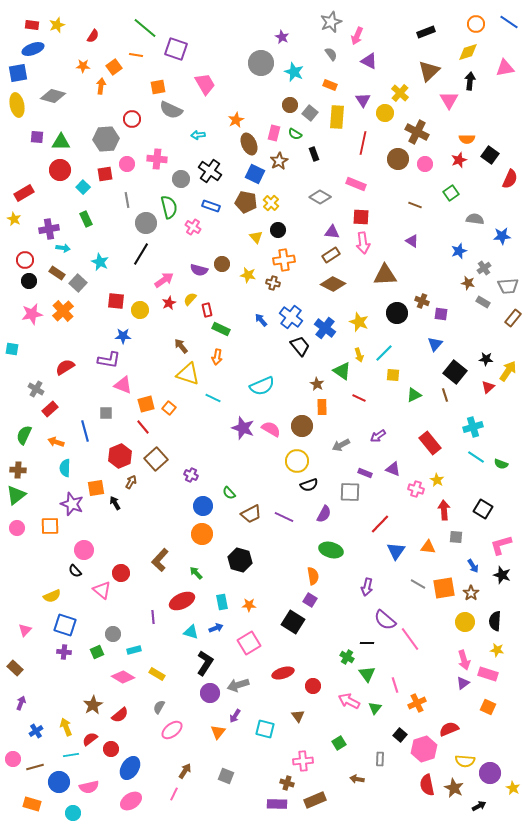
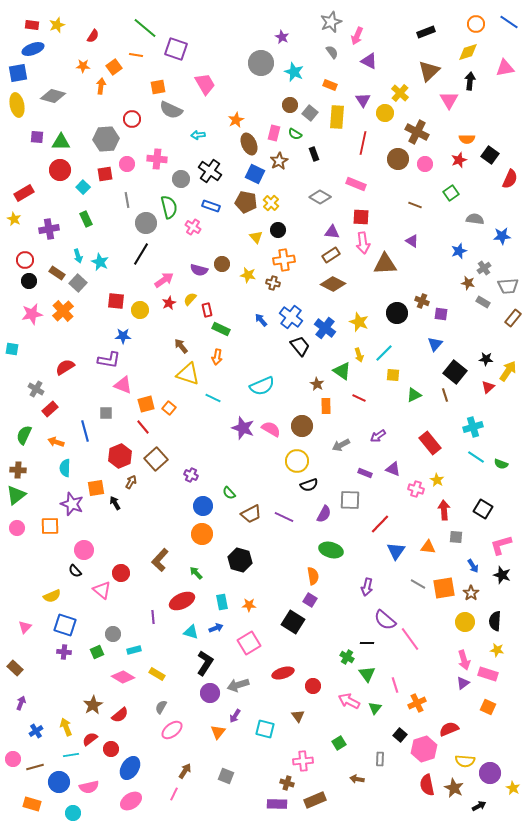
gray semicircle at (331, 54): moved 1 px right, 2 px up
cyan arrow at (63, 248): moved 15 px right, 8 px down; rotated 64 degrees clockwise
brown triangle at (385, 275): moved 11 px up
orange rectangle at (322, 407): moved 4 px right, 1 px up
gray square at (350, 492): moved 8 px down
pink triangle at (25, 630): moved 3 px up
gray semicircle at (159, 707): moved 2 px right
